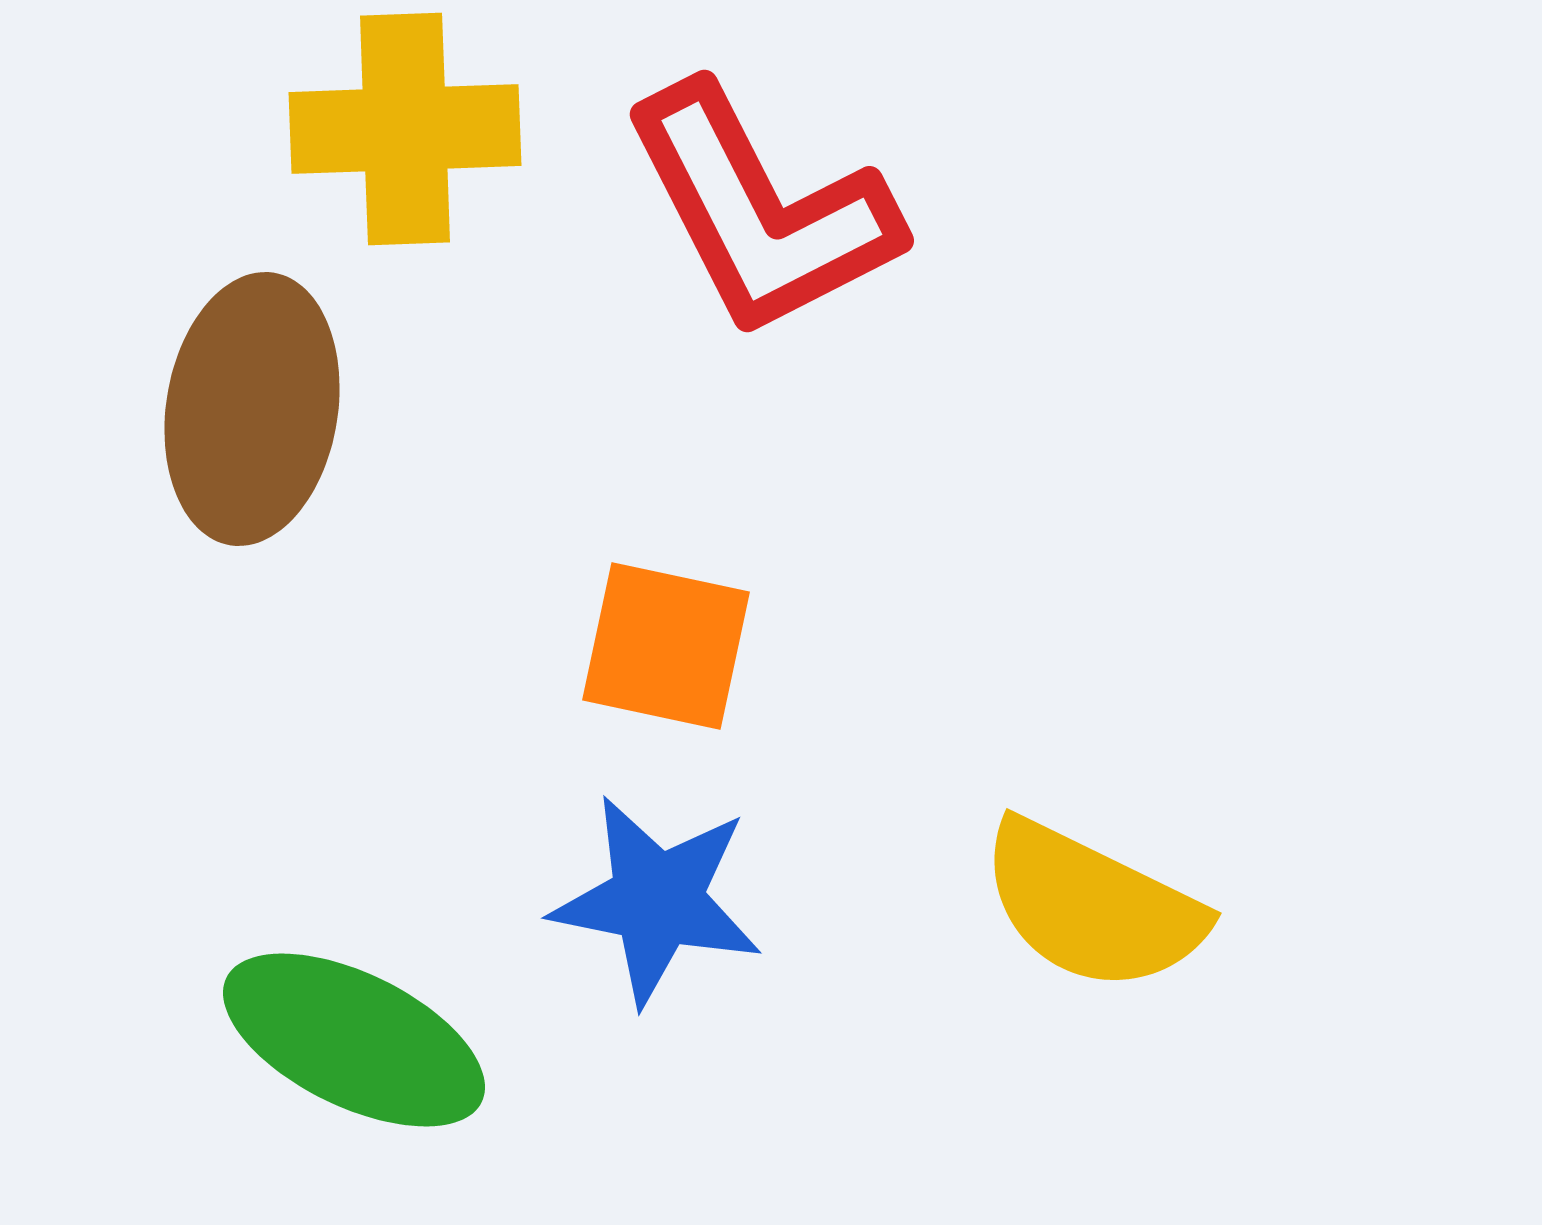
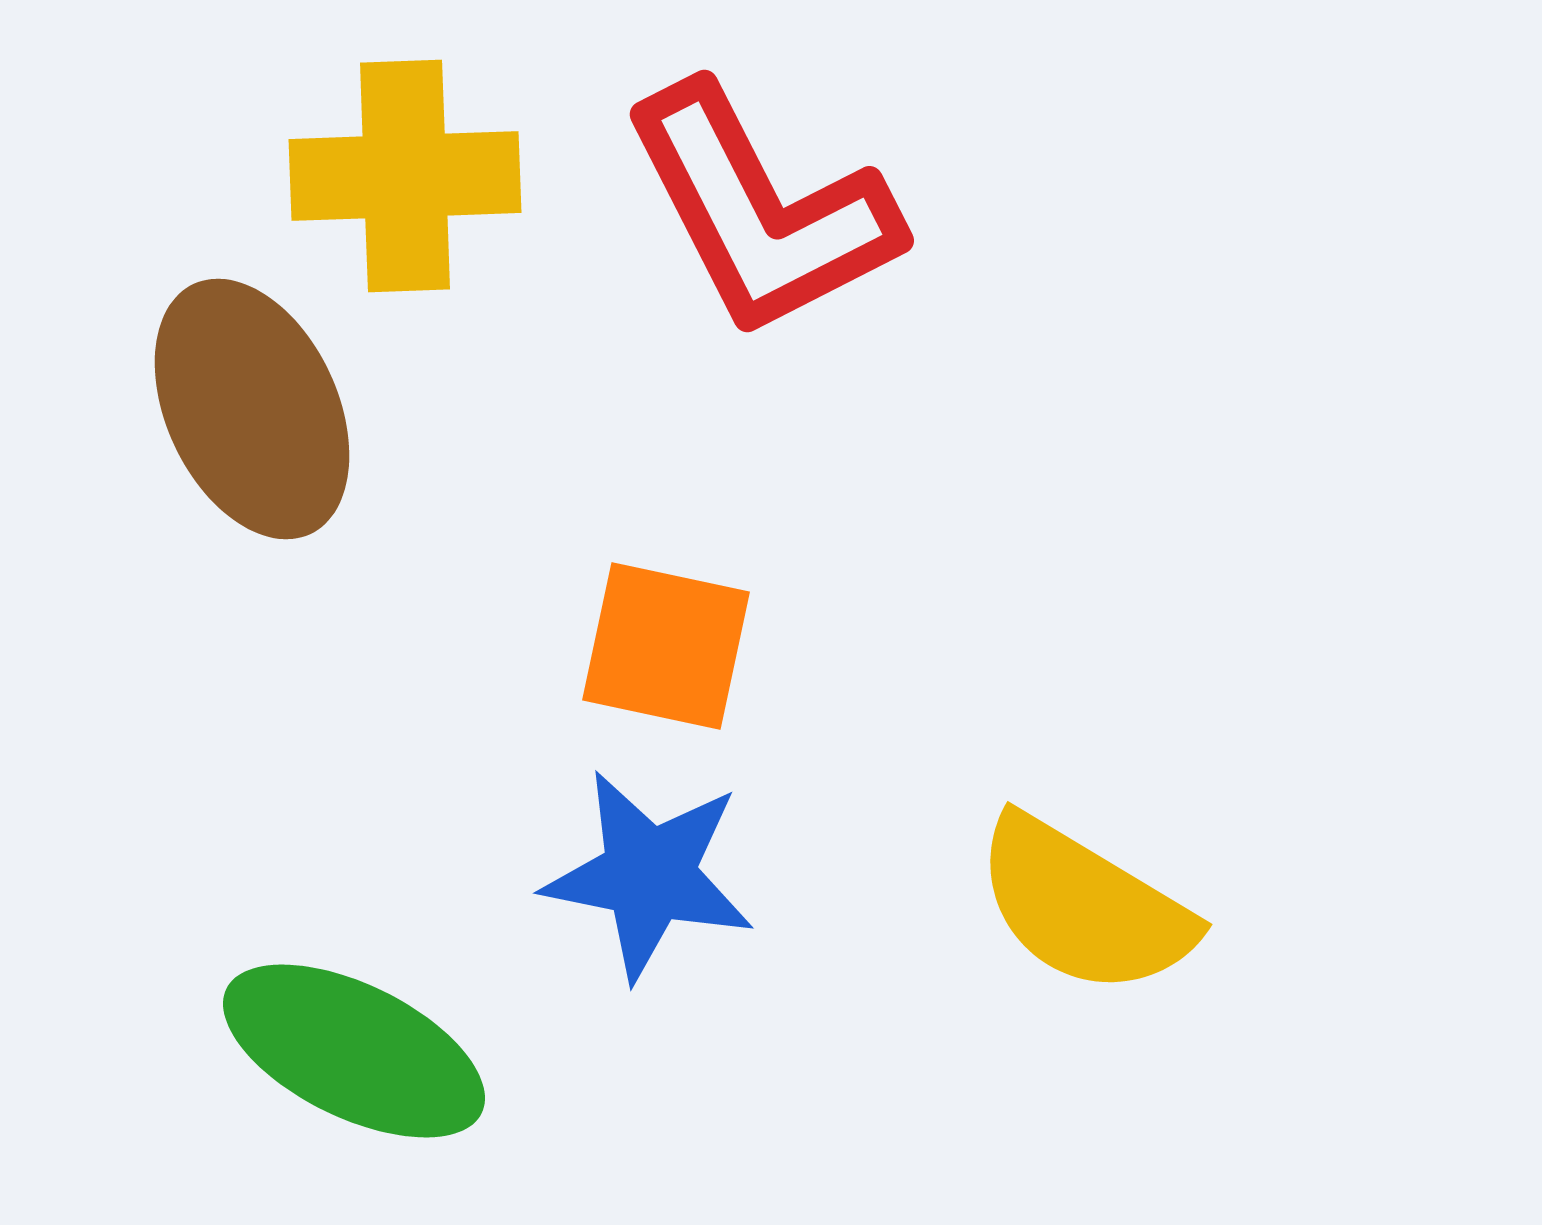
yellow cross: moved 47 px down
brown ellipse: rotated 34 degrees counterclockwise
blue star: moved 8 px left, 25 px up
yellow semicircle: moved 8 px left; rotated 5 degrees clockwise
green ellipse: moved 11 px down
